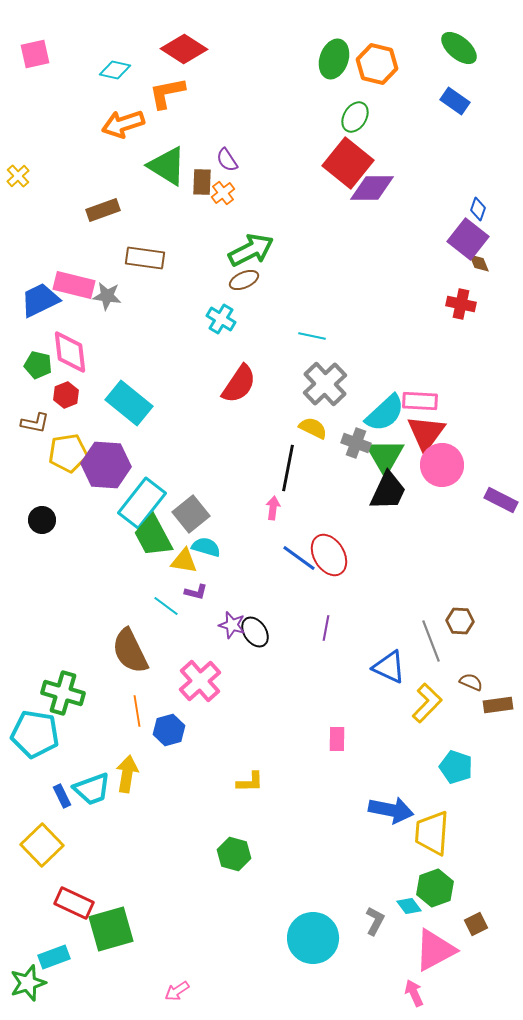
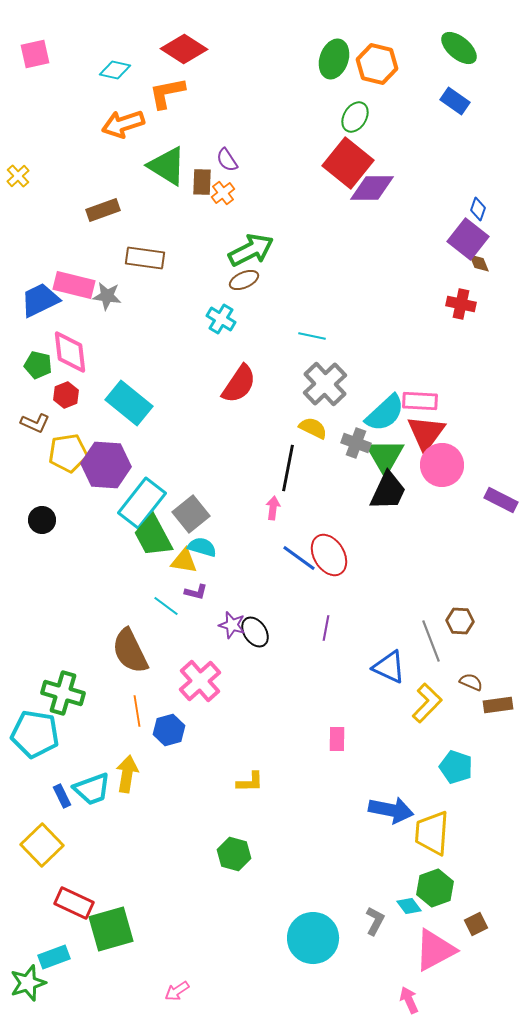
brown L-shape at (35, 423): rotated 12 degrees clockwise
cyan semicircle at (206, 547): moved 4 px left
pink arrow at (414, 993): moved 5 px left, 7 px down
